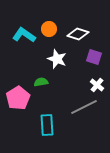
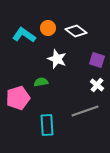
orange circle: moved 1 px left, 1 px up
white diamond: moved 2 px left, 3 px up; rotated 20 degrees clockwise
purple square: moved 3 px right, 3 px down
pink pentagon: rotated 15 degrees clockwise
gray line: moved 1 px right, 4 px down; rotated 8 degrees clockwise
